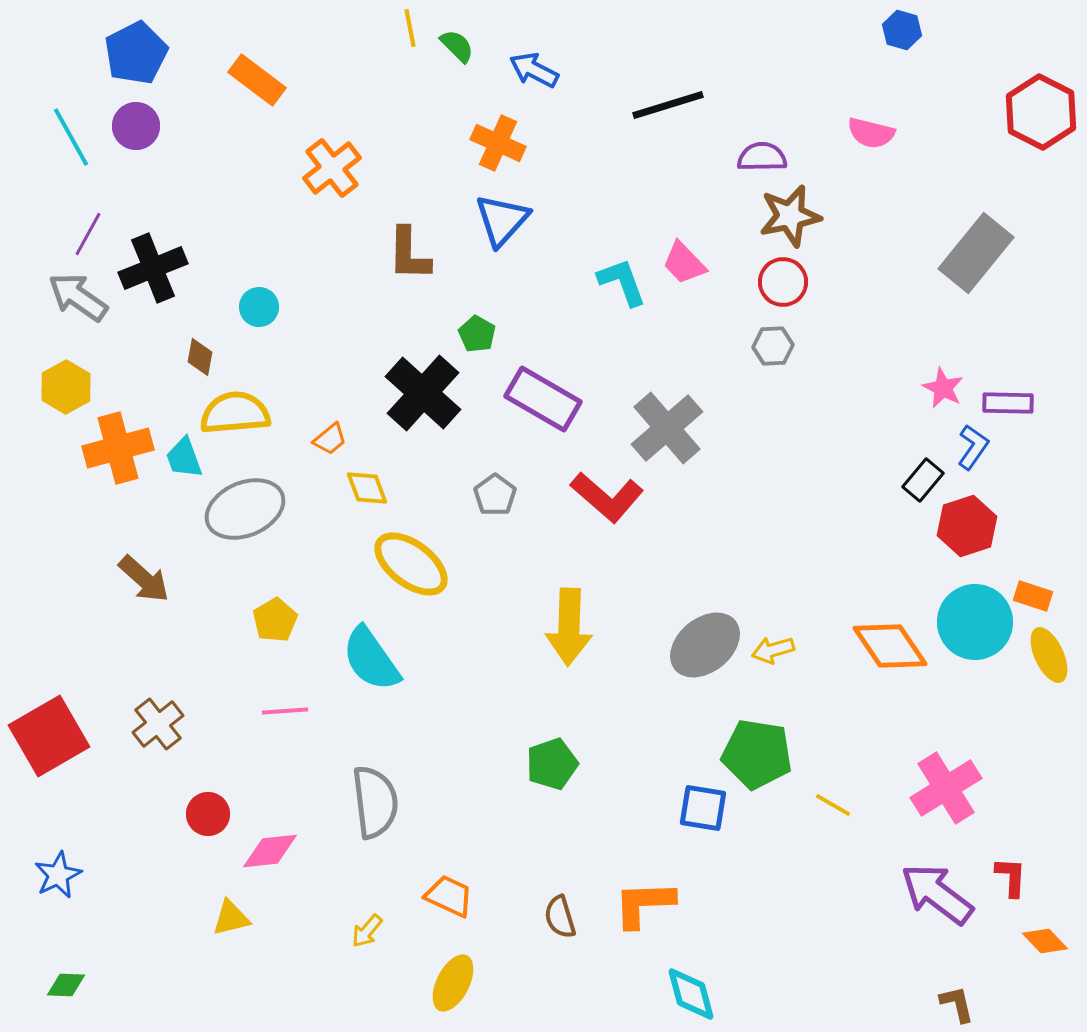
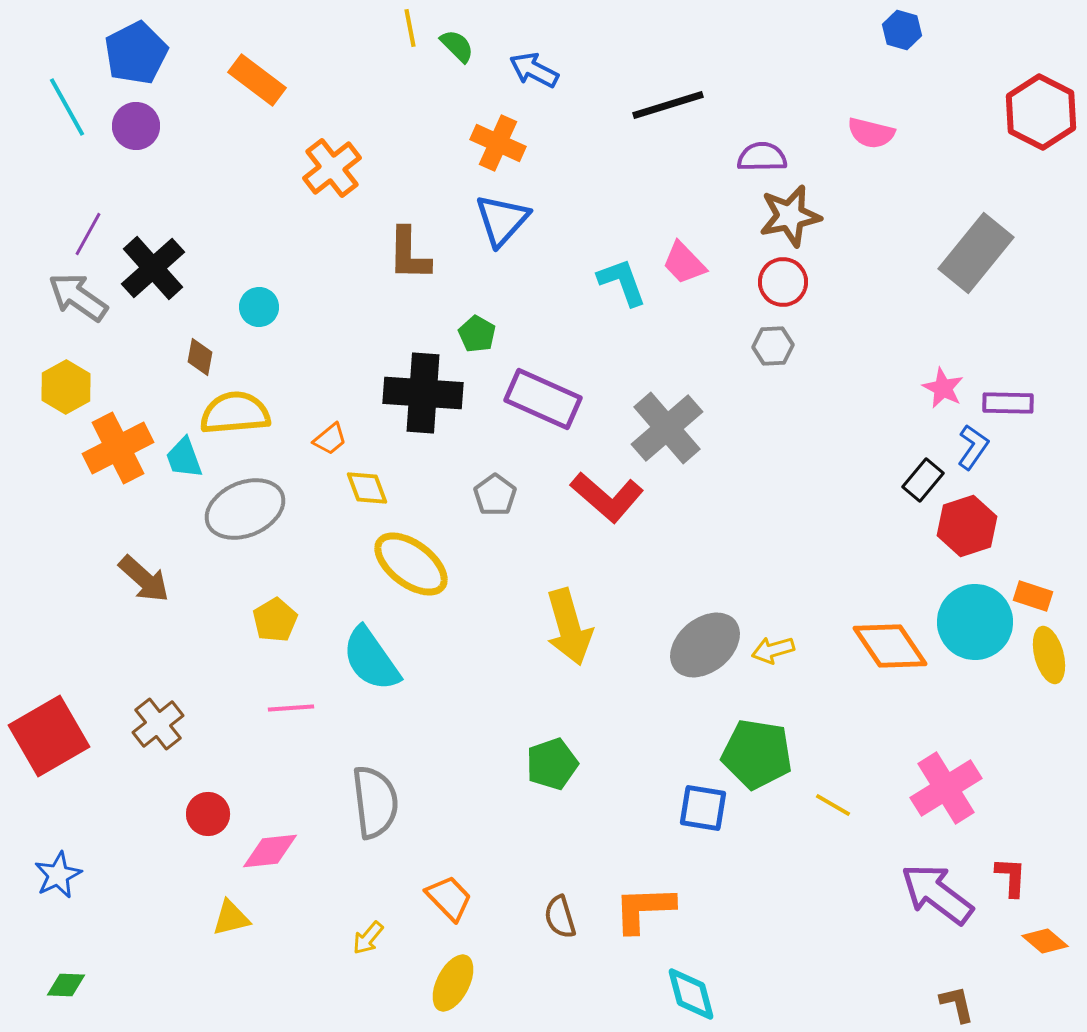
cyan line at (71, 137): moved 4 px left, 30 px up
black cross at (153, 268): rotated 20 degrees counterclockwise
black cross at (423, 393): rotated 38 degrees counterclockwise
purple rectangle at (543, 399): rotated 6 degrees counterclockwise
orange cross at (118, 448): rotated 12 degrees counterclockwise
yellow arrow at (569, 627): rotated 18 degrees counterclockwise
yellow ellipse at (1049, 655): rotated 10 degrees clockwise
pink line at (285, 711): moved 6 px right, 3 px up
orange trapezoid at (449, 896): moved 2 px down; rotated 21 degrees clockwise
orange L-shape at (644, 904): moved 5 px down
yellow arrow at (367, 931): moved 1 px right, 7 px down
orange diamond at (1045, 941): rotated 6 degrees counterclockwise
